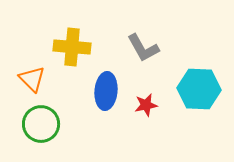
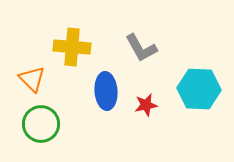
gray L-shape: moved 2 px left
blue ellipse: rotated 9 degrees counterclockwise
